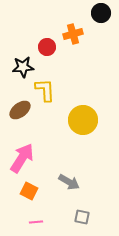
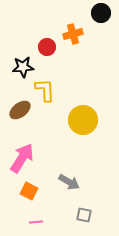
gray square: moved 2 px right, 2 px up
